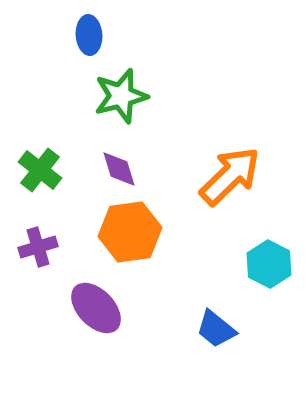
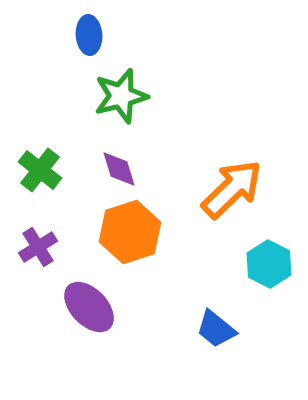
orange arrow: moved 2 px right, 13 px down
orange hexagon: rotated 10 degrees counterclockwise
purple cross: rotated 15 degrees counterclockwise
purple ellipse: moved 7 px left, 1 px up
